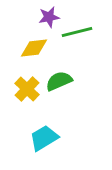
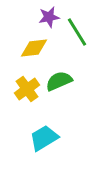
green line: rotated 72 degrees clockwise
yellow cross: rotated 10 degrees clockwise
